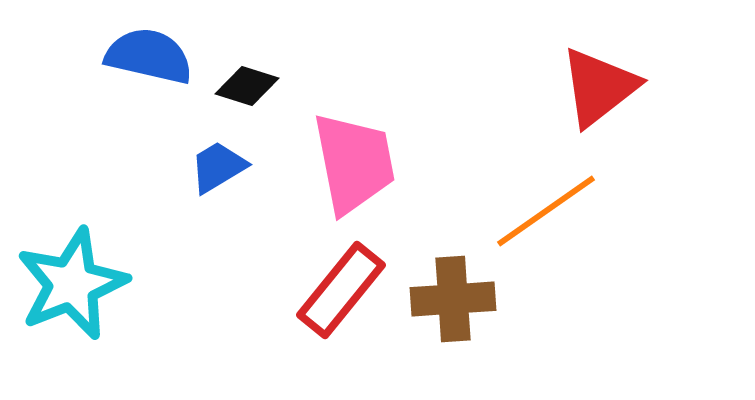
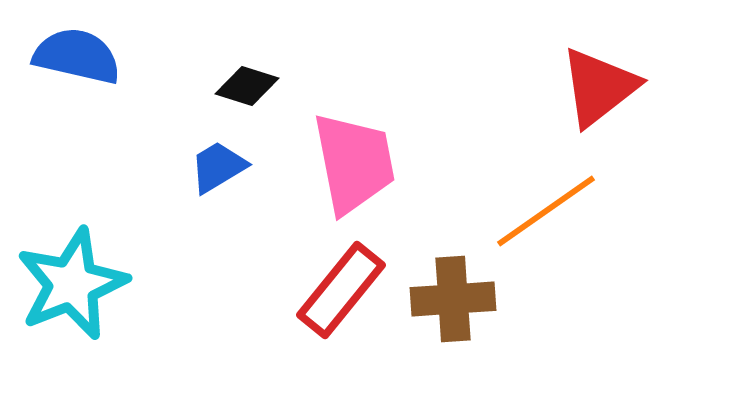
blue semicircle: moved 72 px left
